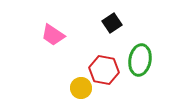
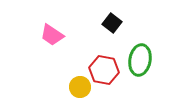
black square: rotated 18 degrees counterclockwise
pink trapezoid: moved 1 px left
yellow circle: moved 1 px left, 1 px up
